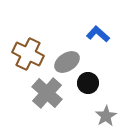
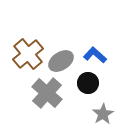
blue L-shape: moved 3 px left, 21 px down
brown cross: rotated 24 degrees clockwise
gray ellipse: moved 6 px left, 1 px up
gray star: moved 3 px left, 2 px up
